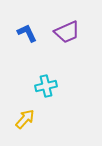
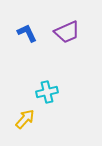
cyan cross: moved 1 px right, 6 px down
